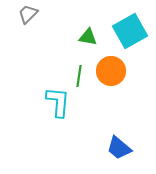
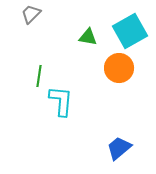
gray trapezoid: moved 3 px right
orange circle: moved 8 px right, 3 px up
green line: moved 40 px left
cyan L-shape: moved 3 px right, 1 px up
blue trapezoid: rotated 100 degrees clockwise
